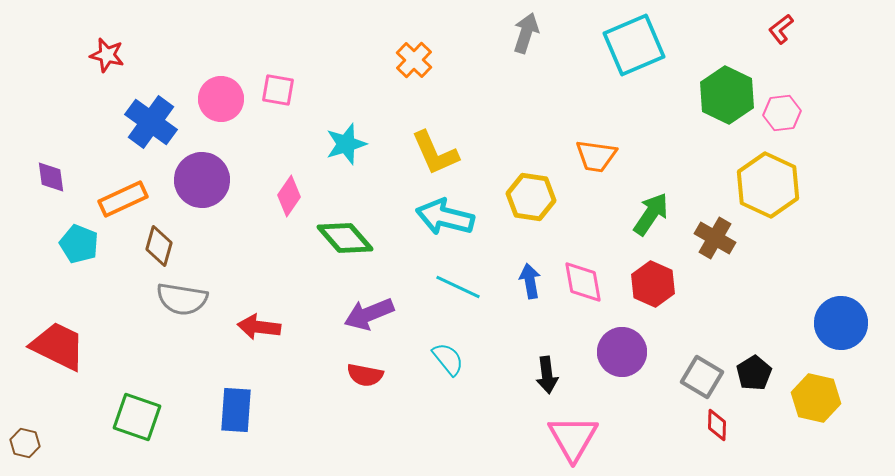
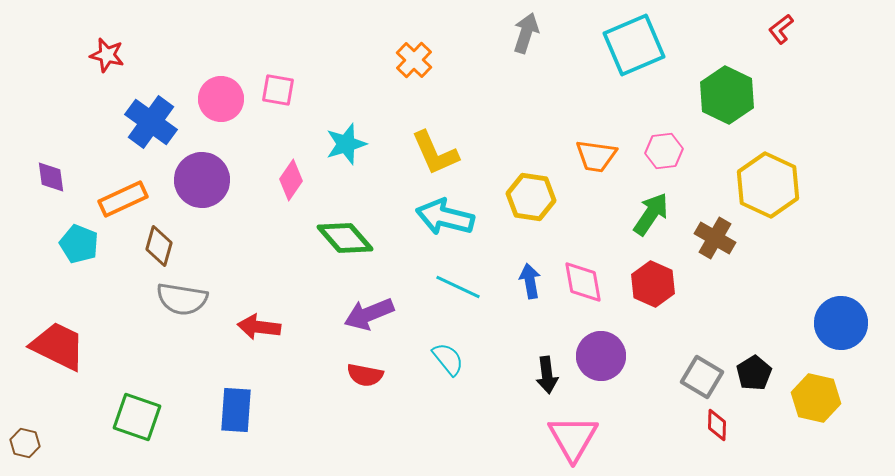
pink hexagon at (782, 113): moved 118 px left, 38 px down
pink diamond at (289, 196): moved 2 px right, 16 px up
purple circle at (622, 352): moved 21 px left, 4 px down
